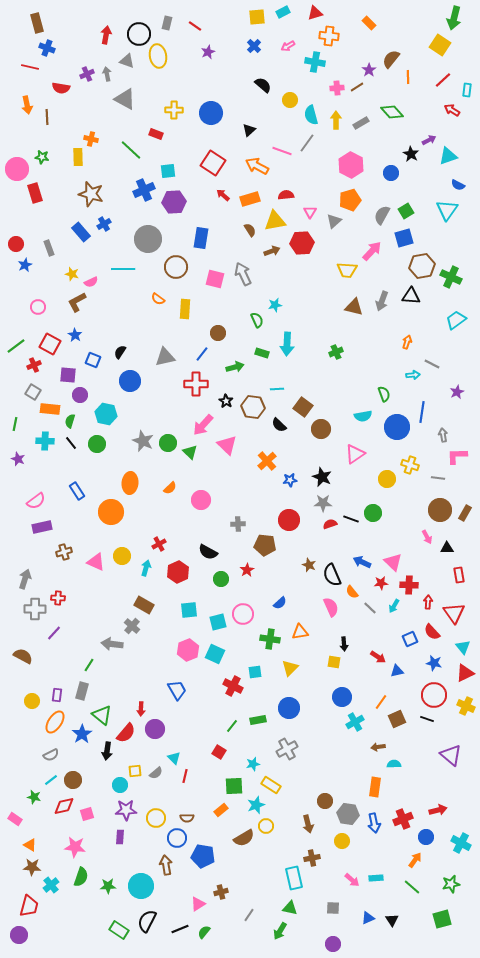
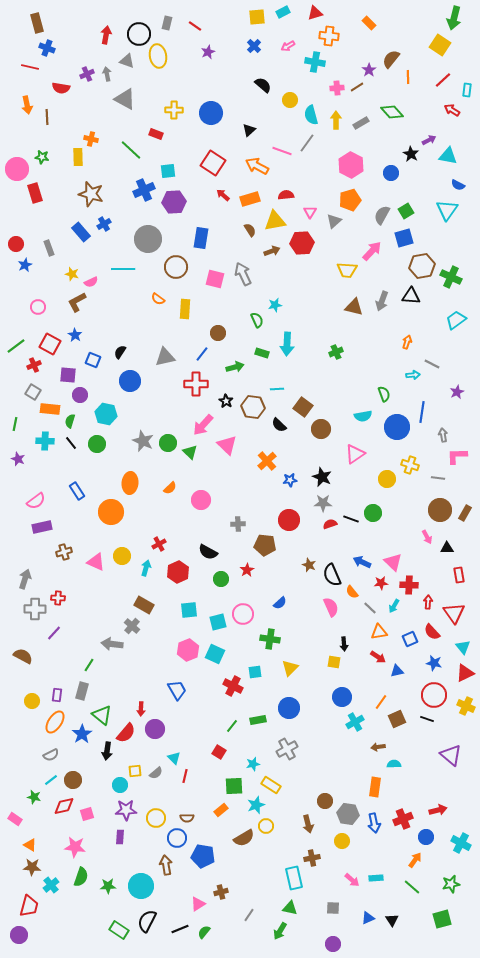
cyan triangle at (448, 156): rotated 30 degrees clockwise
orange triangle at (300, 632): moved 79 px right
